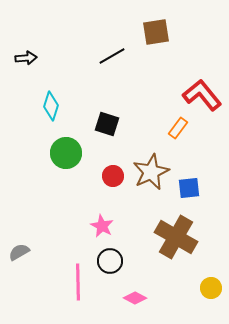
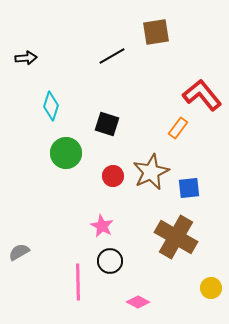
pink diamond: moved 3 px right, 4 px down
